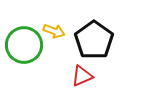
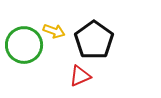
red triangle: moved 2 px left
